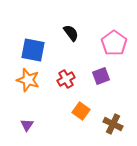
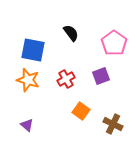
purple triangle: rotated 24 degrees counterclockwise
